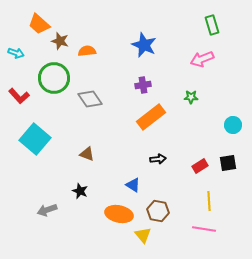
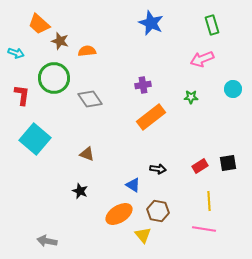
blue star: moved 7 px right, 22 px up
red L-shape: moved 3 px right, 1 px up; rotated 130 degrees counterclockwise
cyan circle: moved 36 px up
black arrow: moved 10 px down; rotated 14 degrees clockwise
gray arrow: moved 31 px down; rotated 30 degrees clockwise
orange ellipse: rotated 44 degrees counterclockwise
